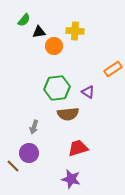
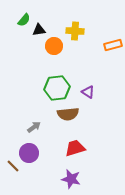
black triangle: moved 2 px up
orange rectangle: moved 24 px up; rotated 18 degrees clockwise
gray arrow: rotated 144 degrees counterclockwise
red trapezoid: moved 3 px left
